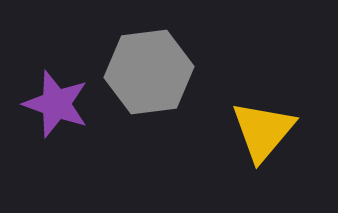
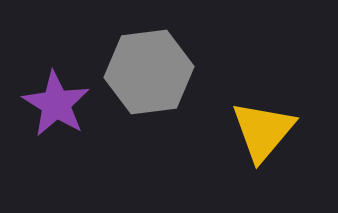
purple star: rotated 12 degrees clockwise
